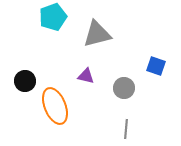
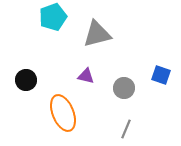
blue square: moved 5 px right, 9 px down
black circle: moved 1 px right, 1 px up
orange ellipse: moved 8 px right, 7 px down
gray line: rotated 18 degrees clockwise
